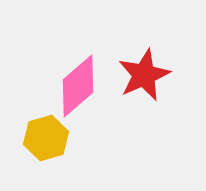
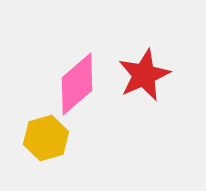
pink diamond: moved 1 px left, 2 px up
